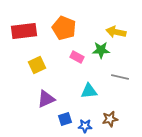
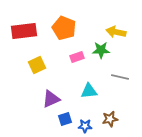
pink rectangle: rotated 48 degrees counterclockwise
purple triangle: moved 5 px right
